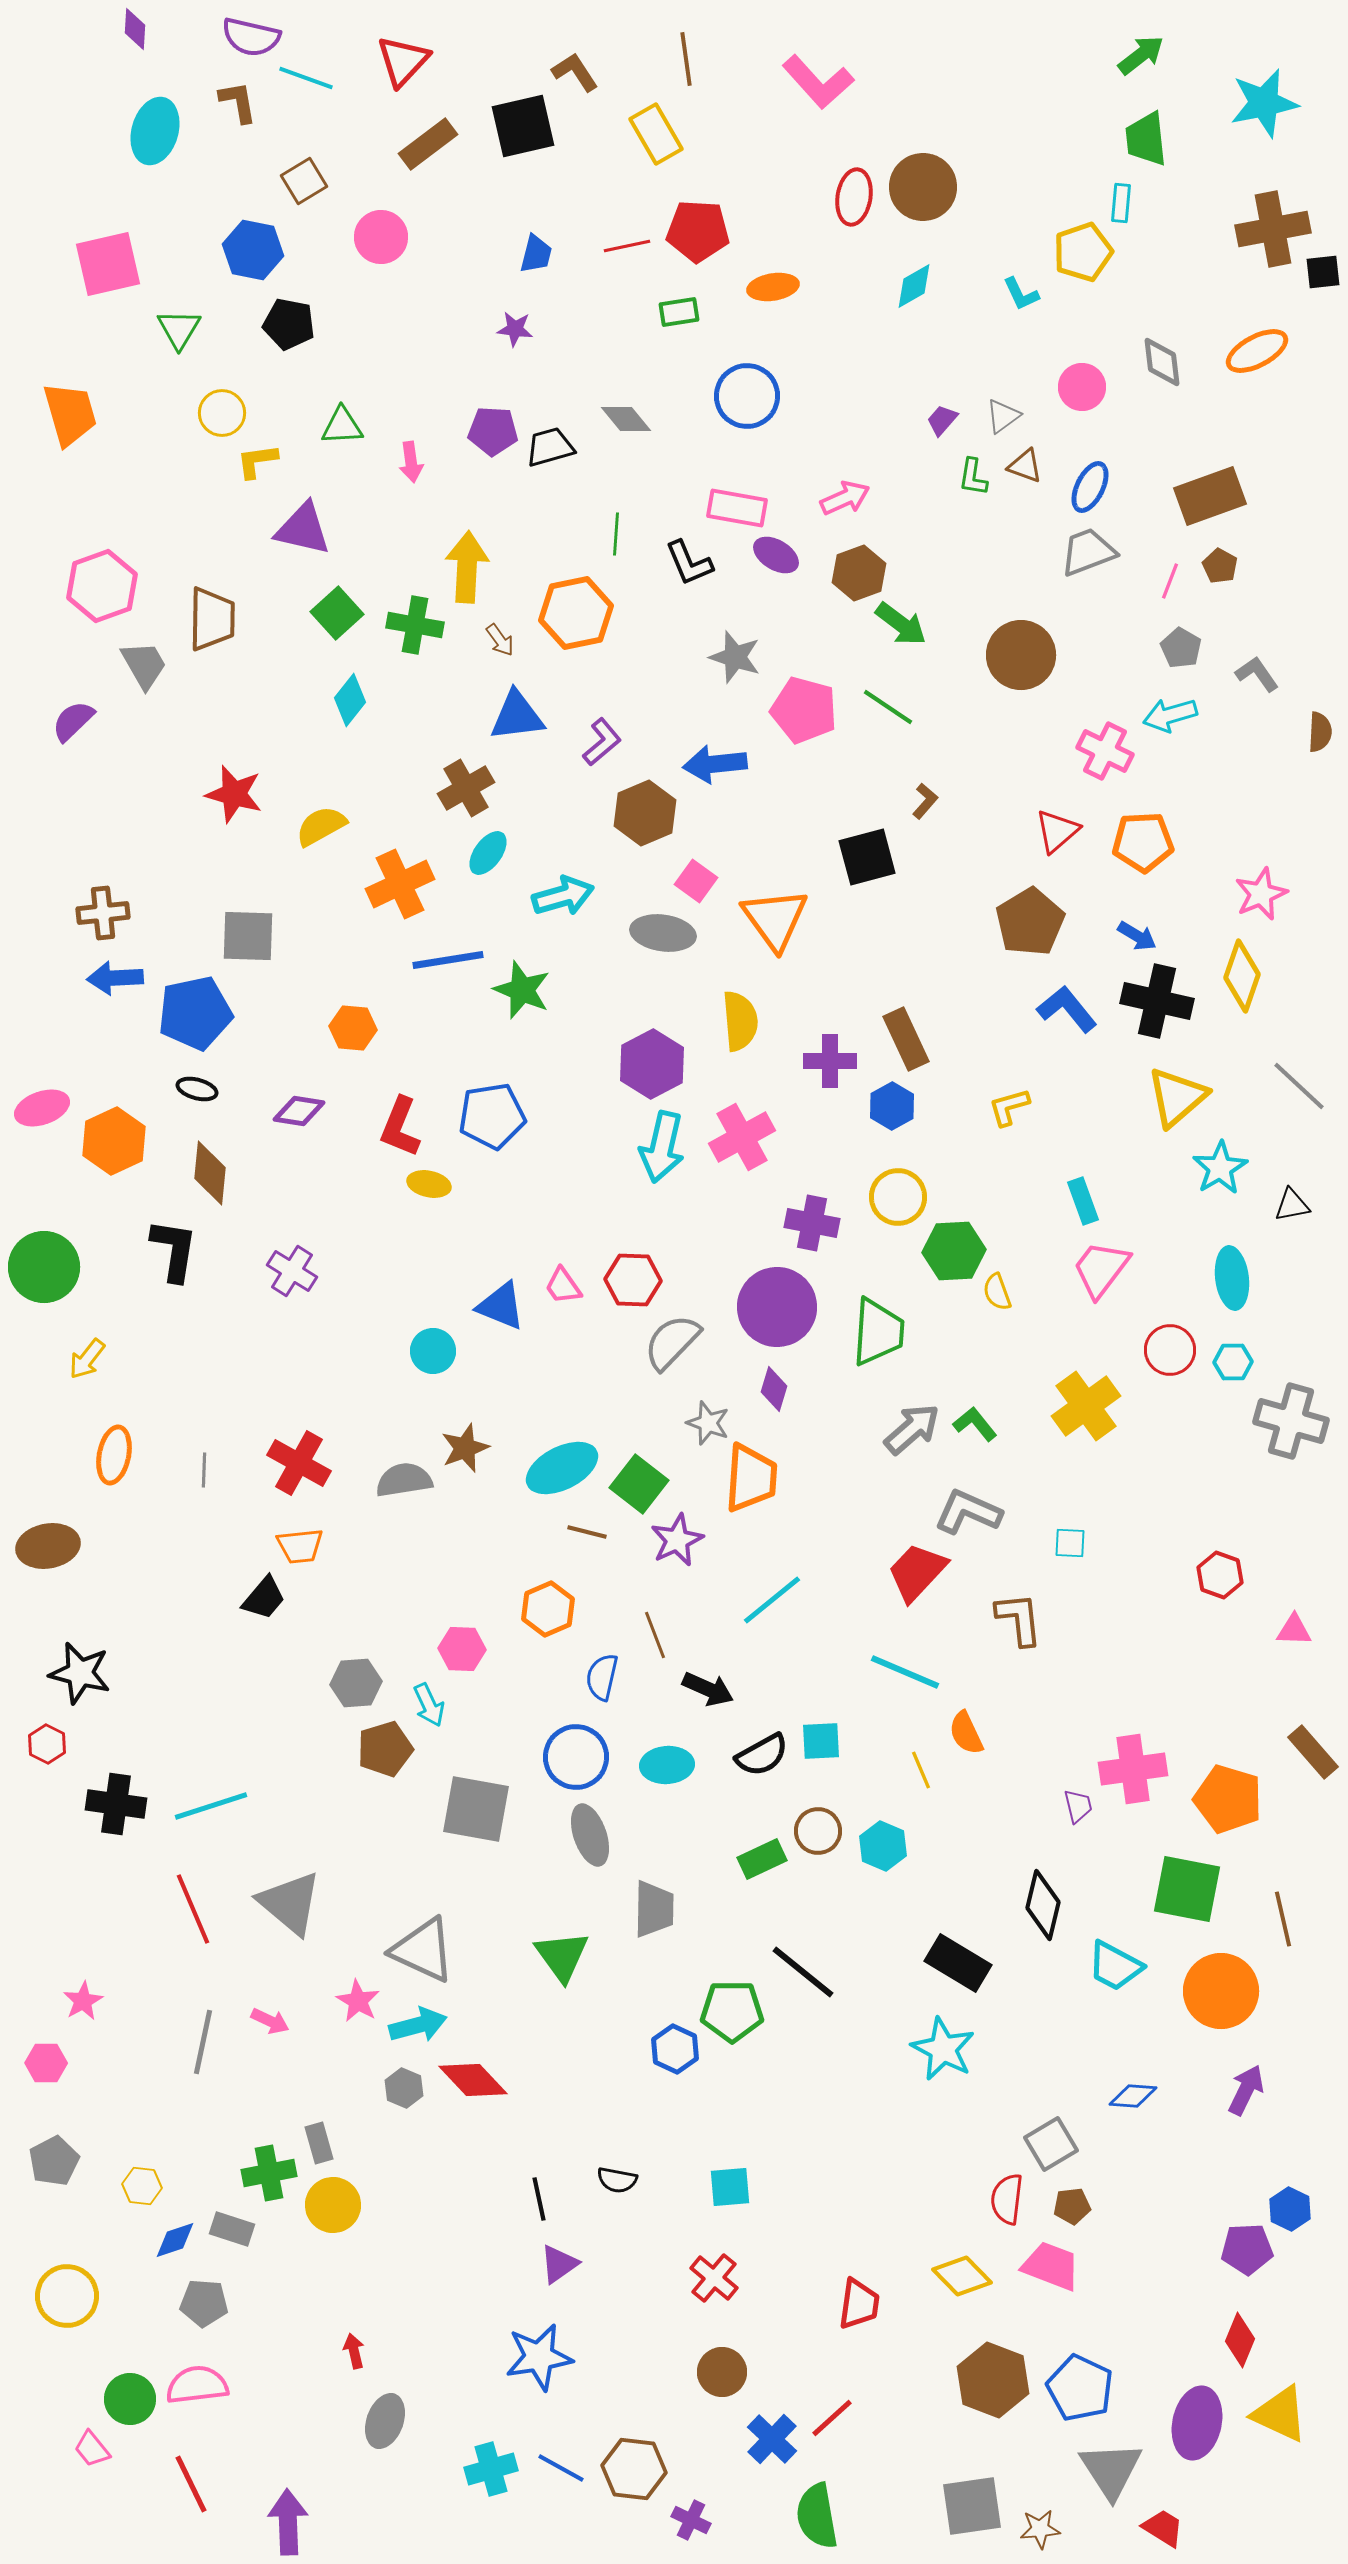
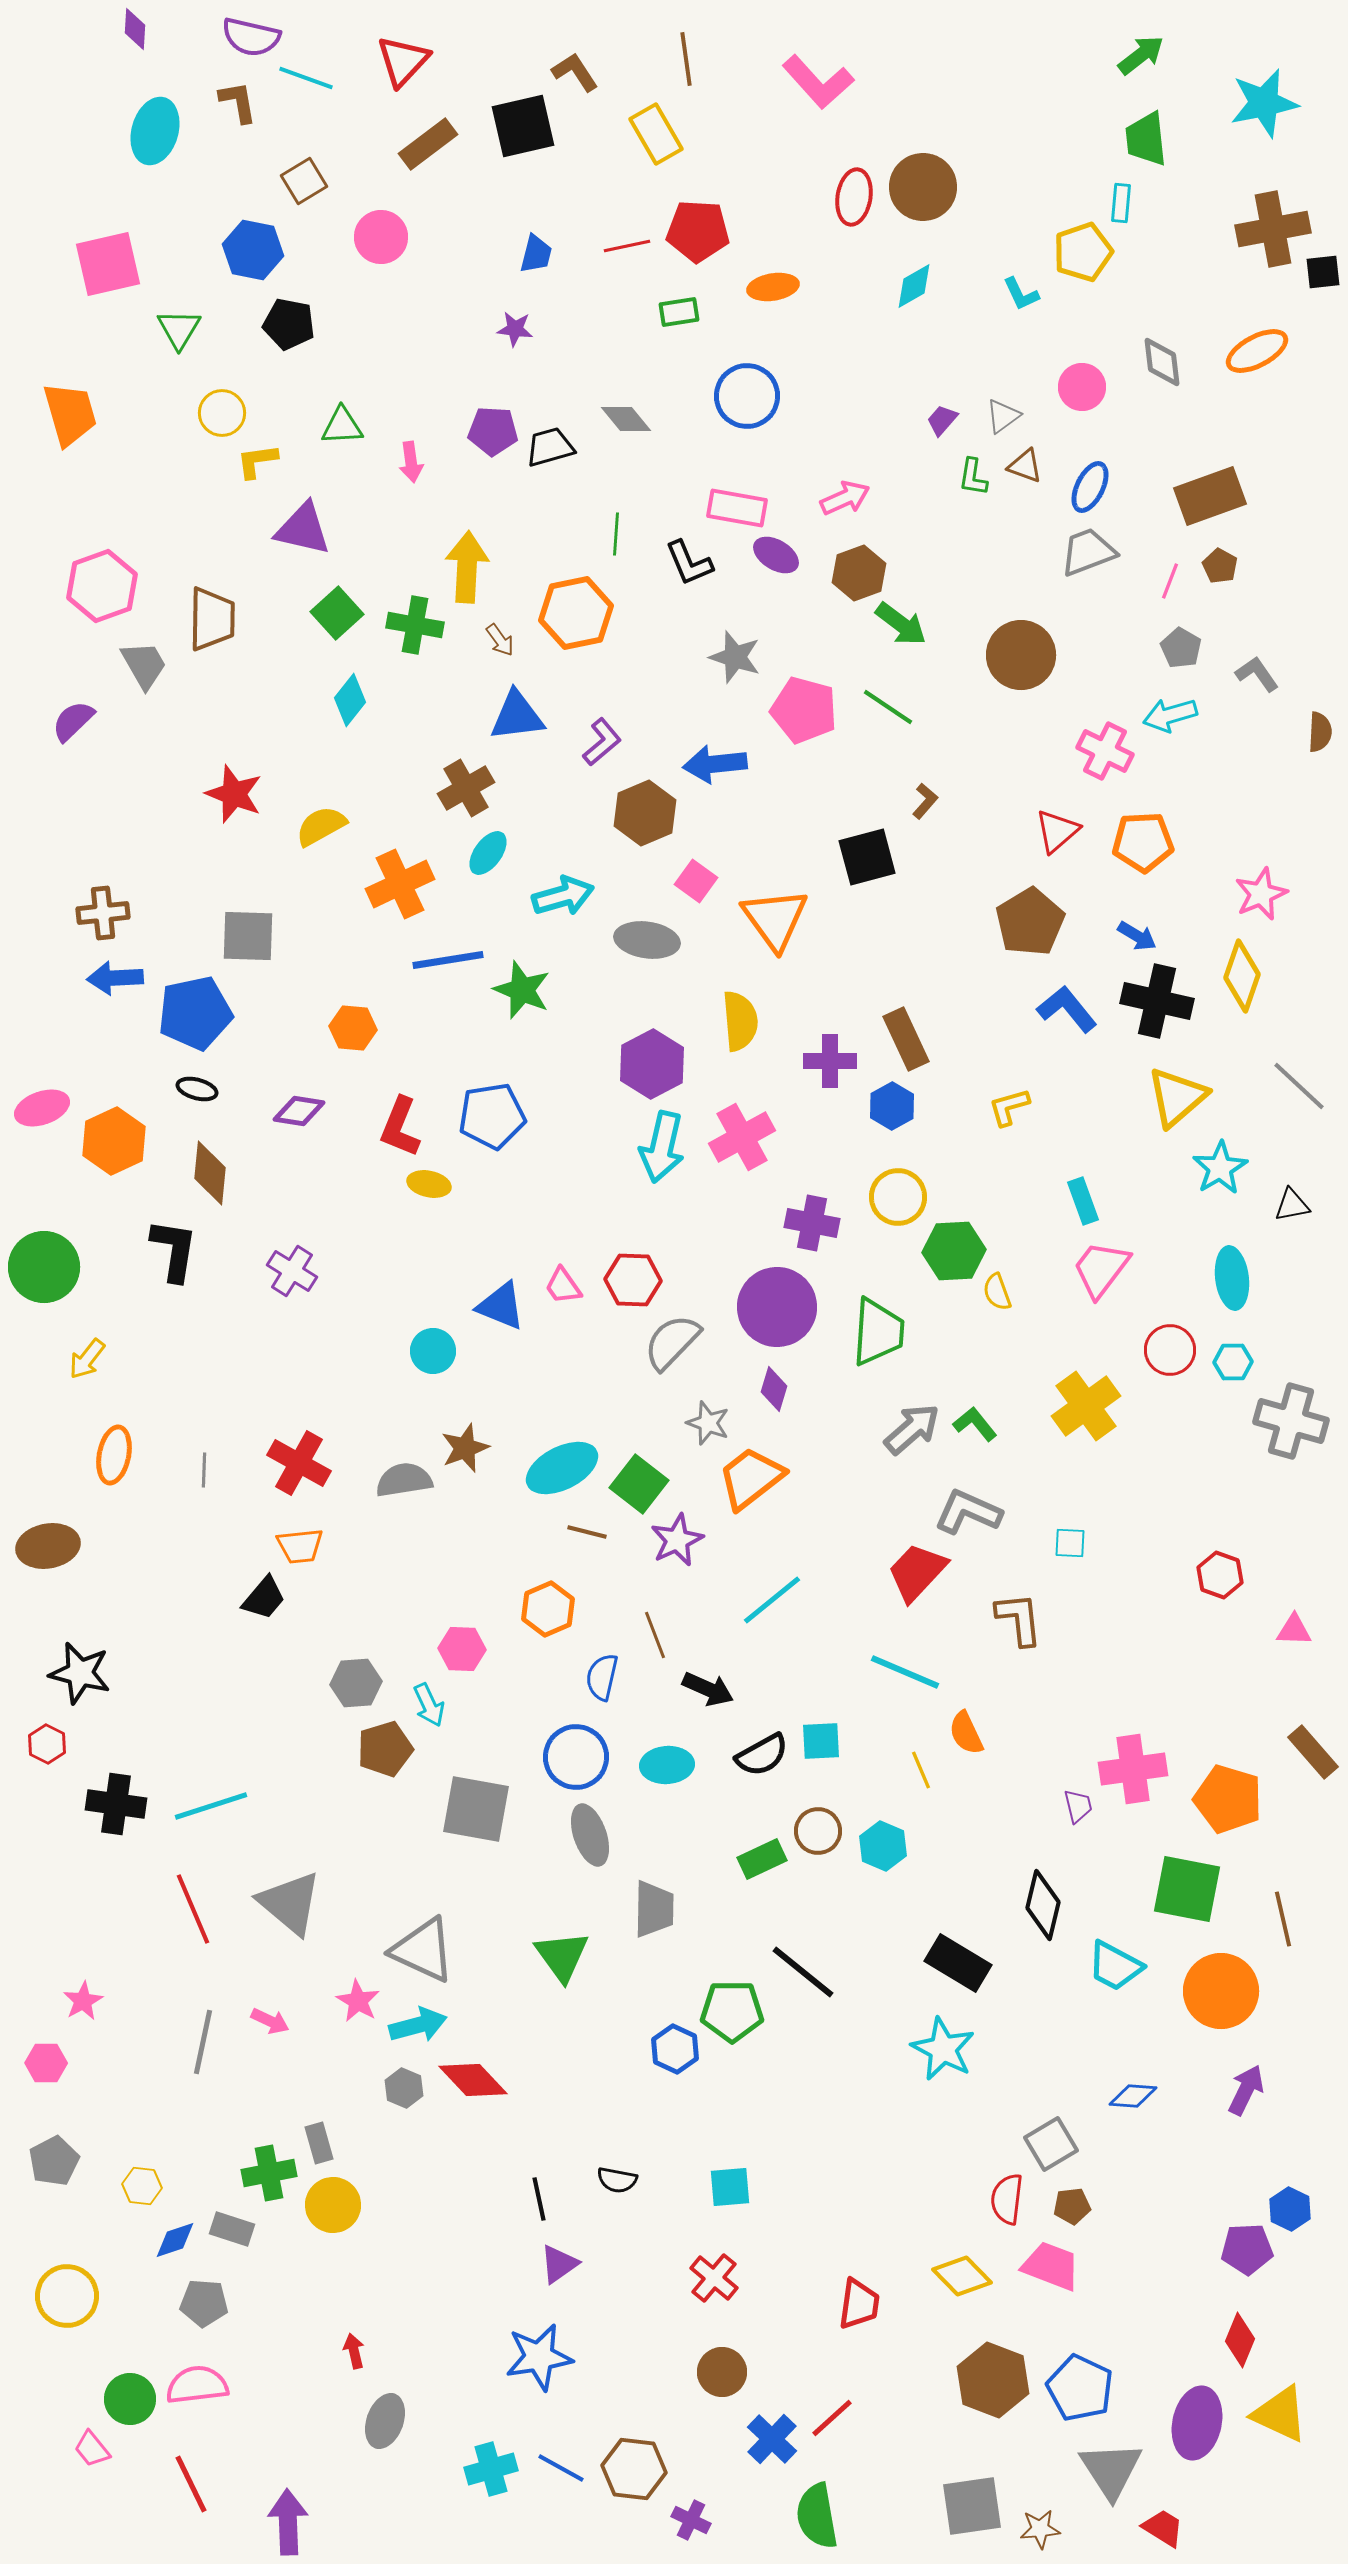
red star at (234, 794): rotated 6 degrees clockwise
gray ellipse at (663, 933): moved 16 px left, 7 px down
orange trapezoid at (751, 1478): rotated 132 degrees counterclockwise
